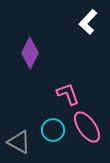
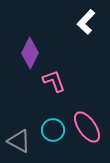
white L-shape: moved 2 px left
pink L-shape: moved 14 px left, 13 px up
gray triangle: moved 1 px up
